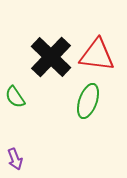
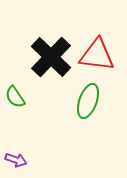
purple arrow: moved 1 px right, 1 px down; rotated 50 degrees counterclockwise
